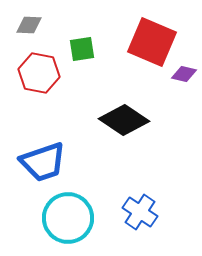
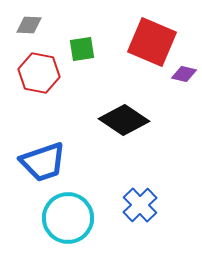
blue cross: moved 7 px up; rotated 12 degrees clockwise
